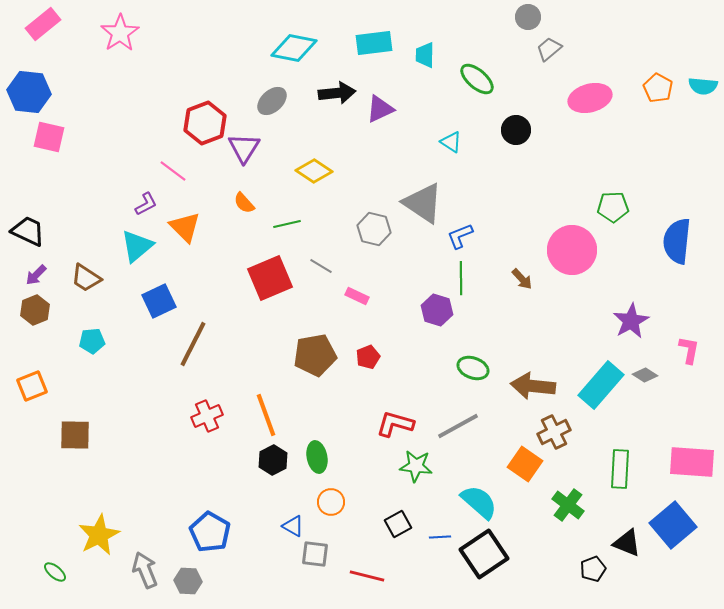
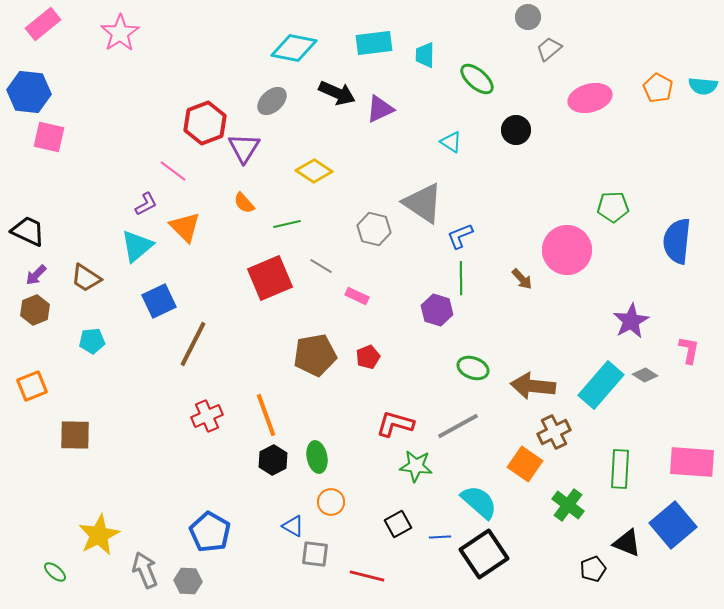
black arrow at (337, 93): rotated 30 degrees clockwise
pink circle at (572, 250): moved 5 px left
